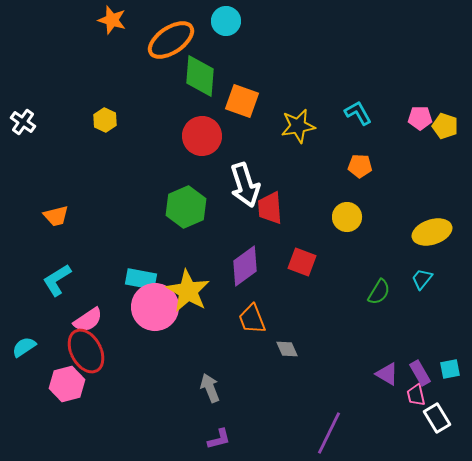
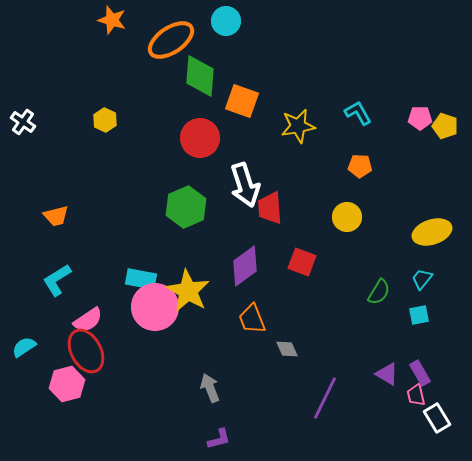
red circle at (202, 136): moved 2 px left, 2 px down
cyan square at (450, 369): moved 31 px left, 54 px up
purple line at (329, 433): moved 4 px left, 35 px up
